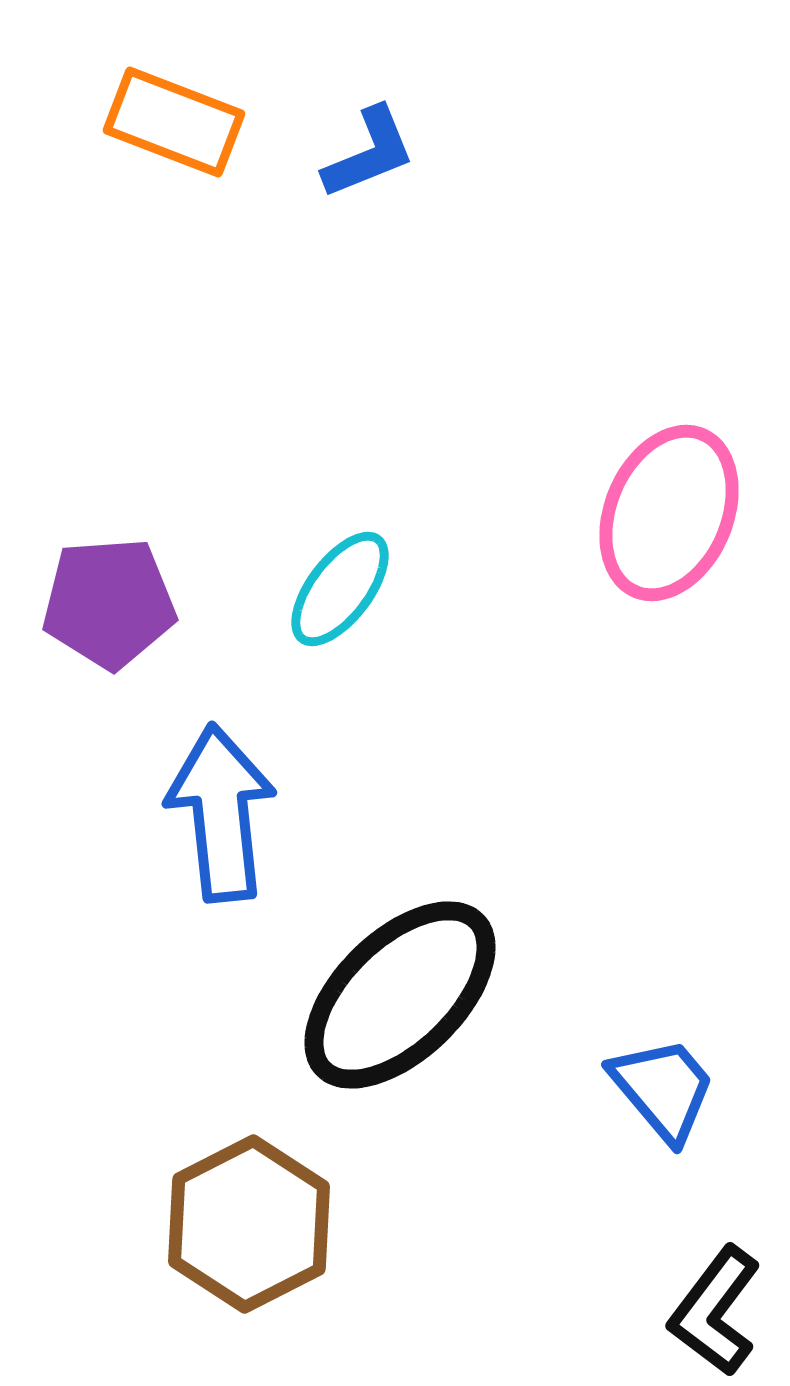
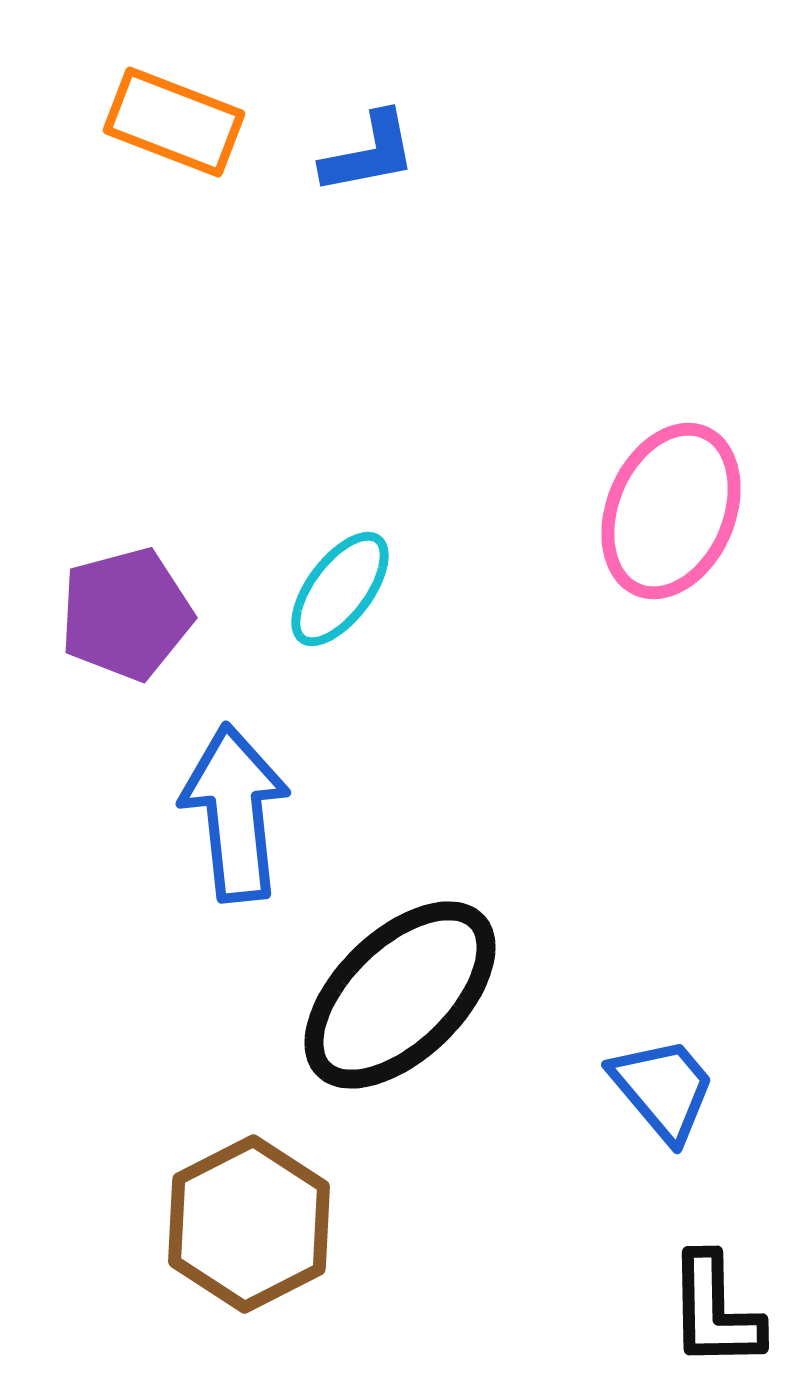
blue L-shape: rotated 11 degrees clockwise
pink ellipse: moved 2 px right, 2 px up
purple pentagon: moved 17 px right, 11 px down; rotated 11 degrees counterclockwise
blue arrow: moved 14 px right
black L-shape: rotated 38 degrees counterclockwise
